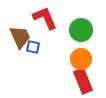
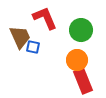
orange circle: moved 4 px left, 1 px down
